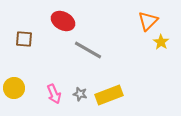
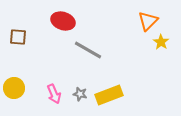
red ellipse: rotated 10 degrees counterclockwise
brown square: moved 6 px left, 2 px up
